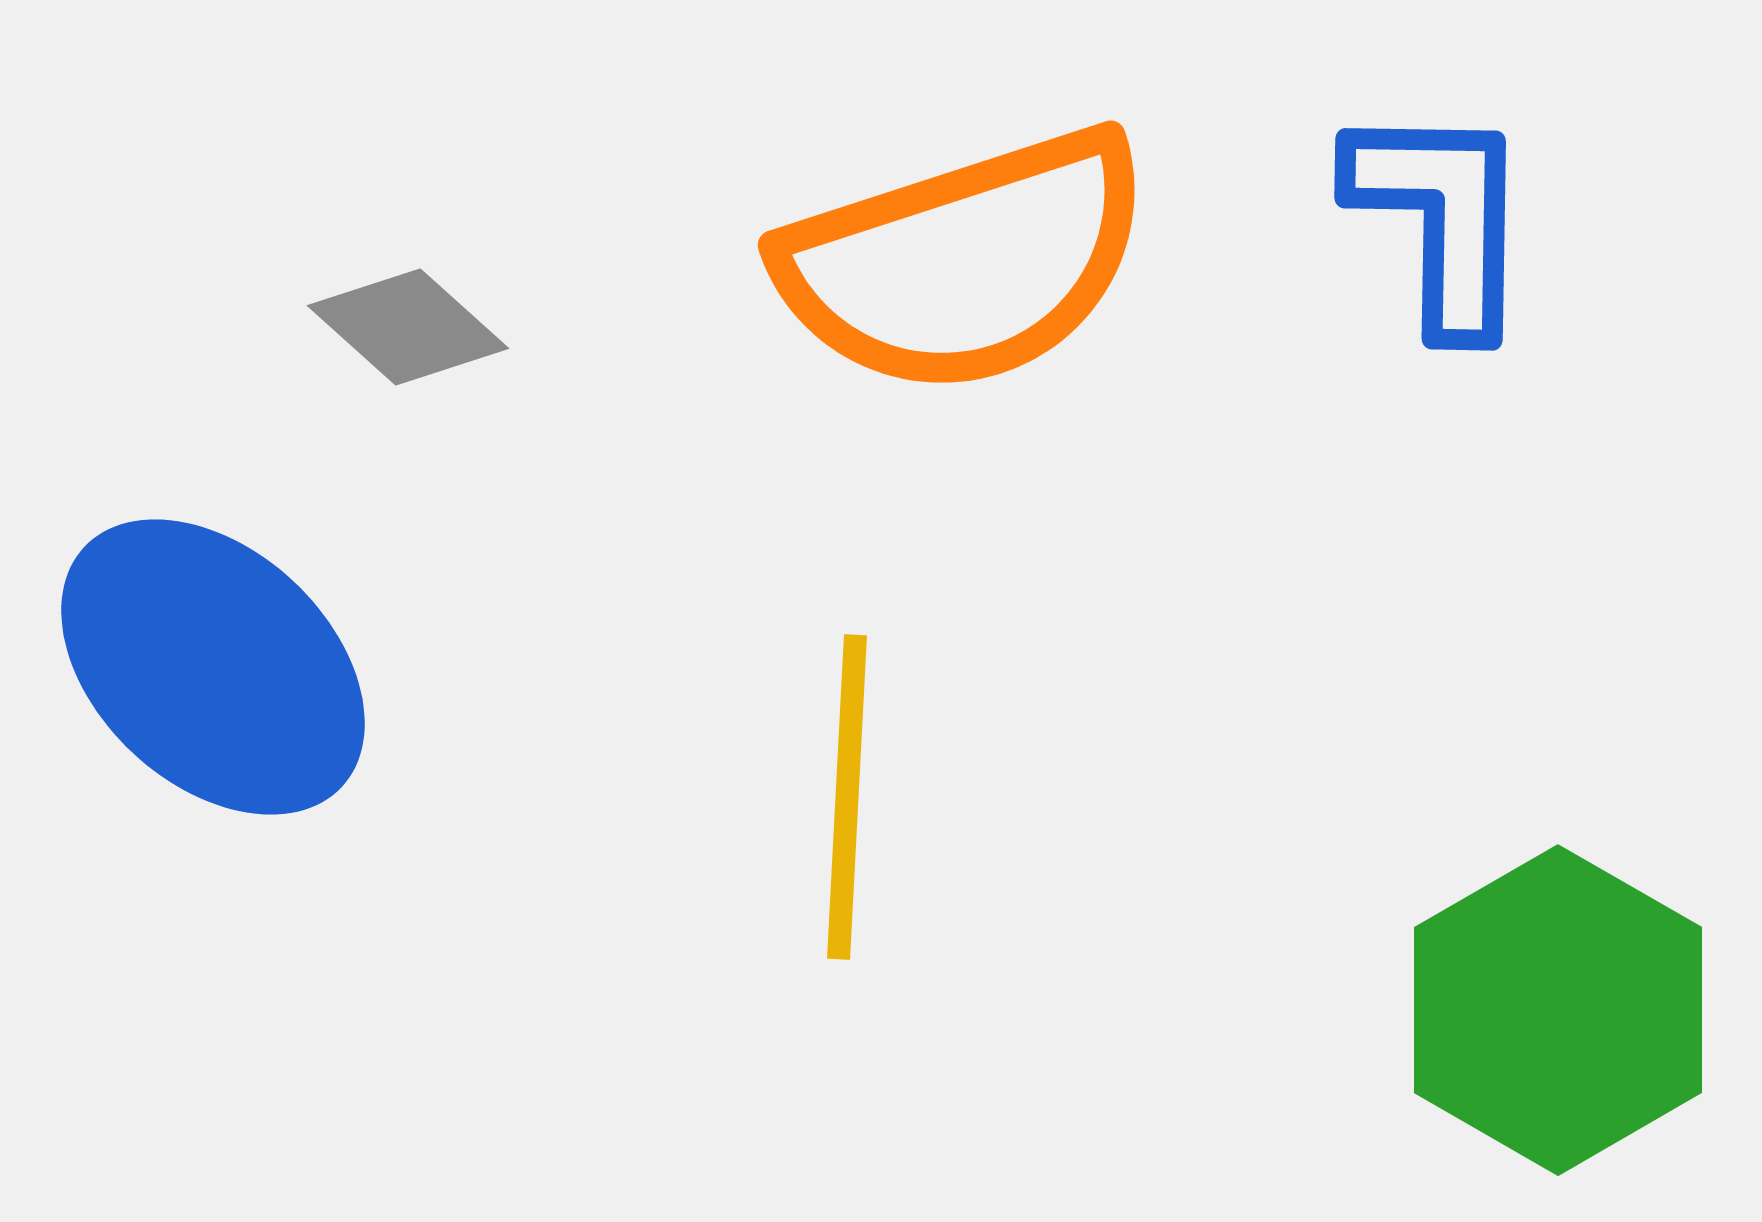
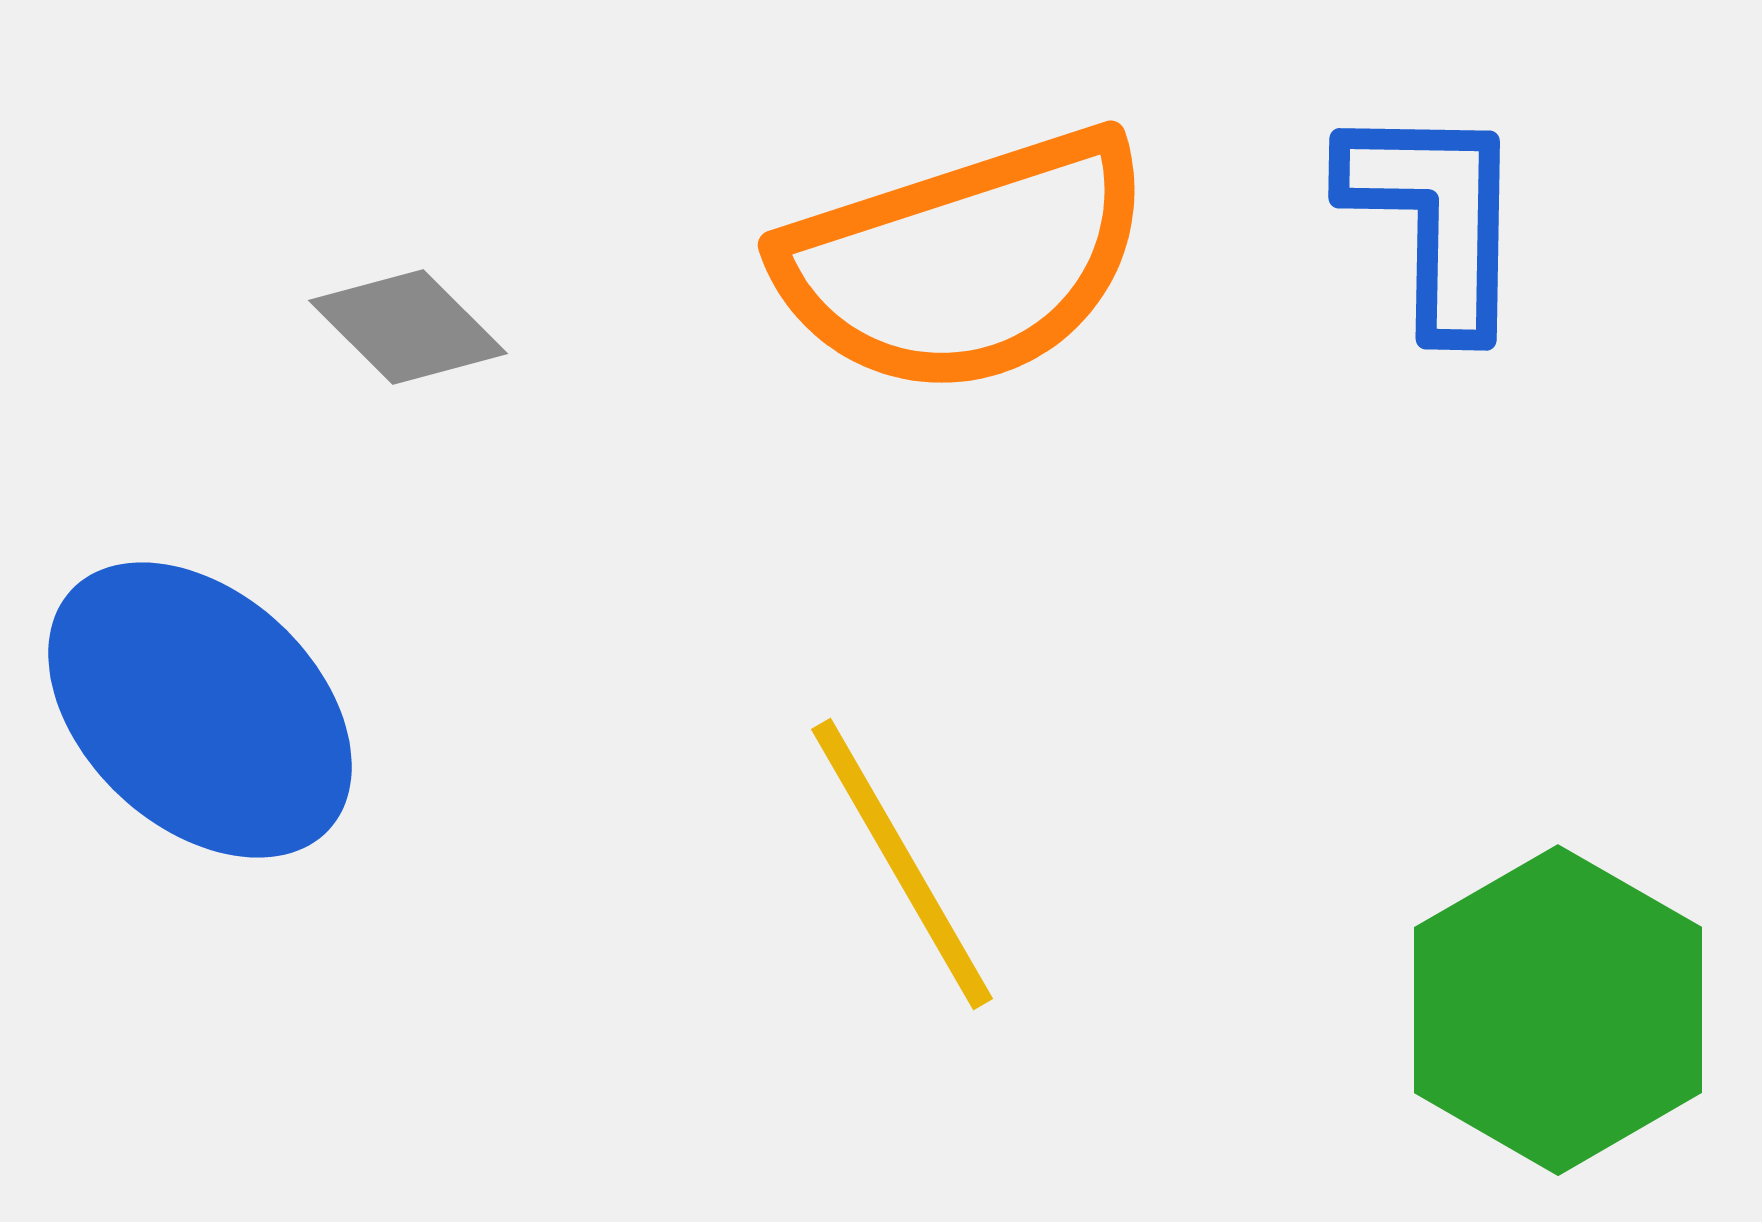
blue L-shape: moved 6 px left
gray diamond: rotated 3 degrees clockwise
blue ellipse: moved 13 px left, 43 px down
yellow line: moved 55 px right, 67 px down; rotated 33 degrees counterclockwise
